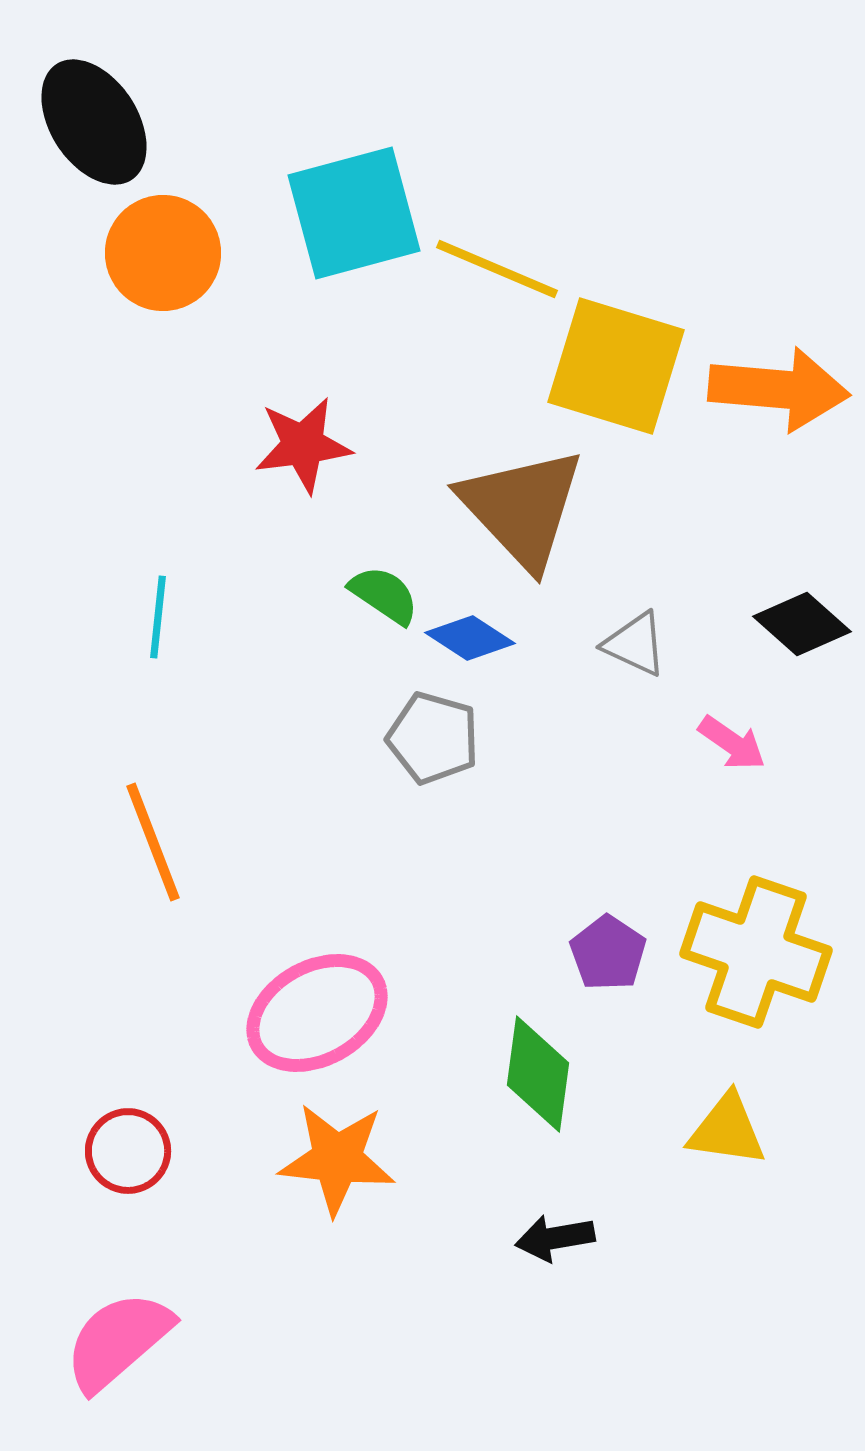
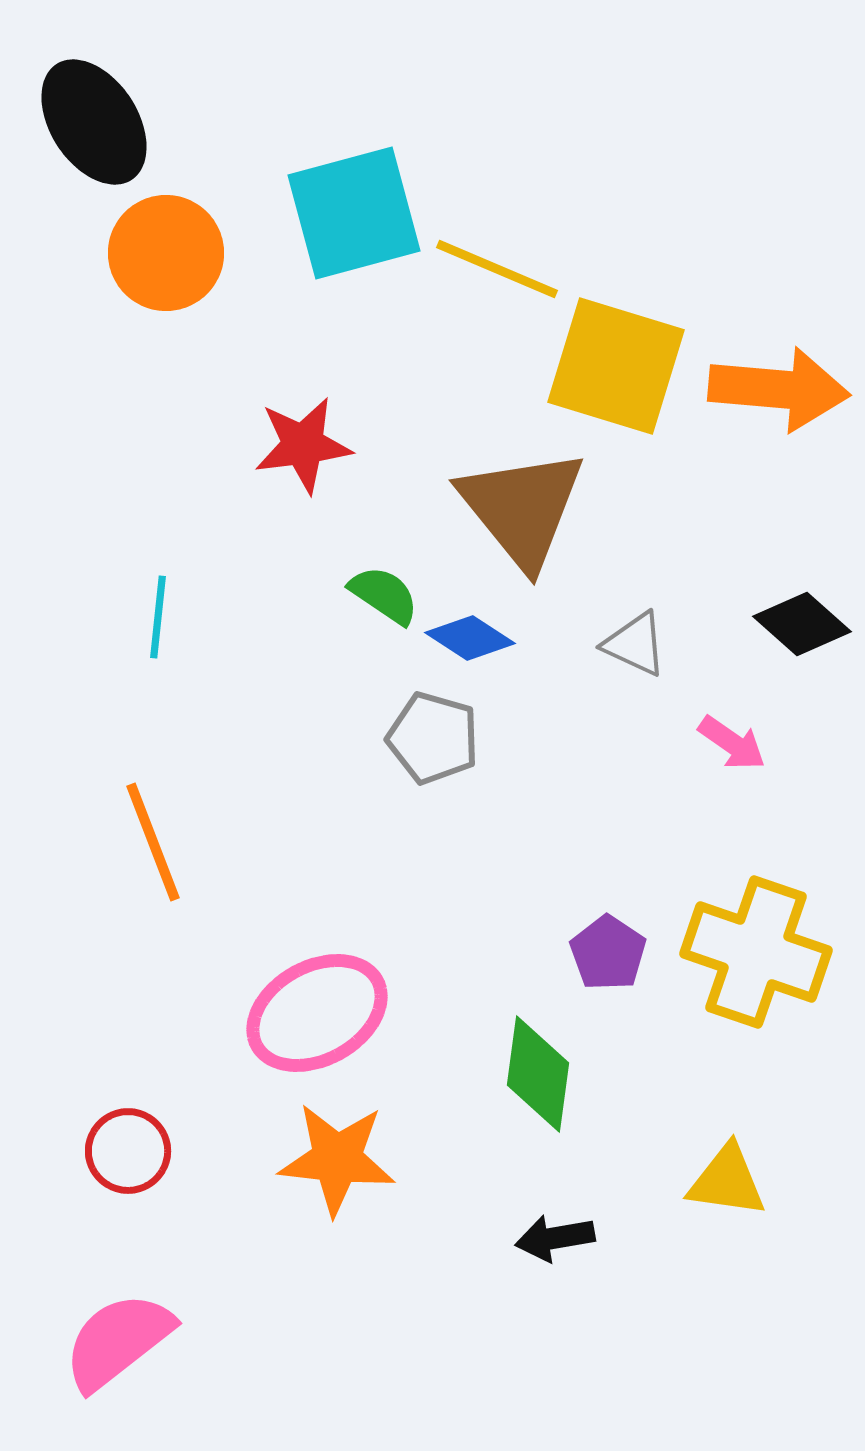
orange circle: moved 3 px right
brown triangle: rotated 4 degrees clockwise
yellow triangle: moved 51 px down
pink semicircle: rotated 3 degrees clockwise
